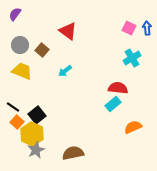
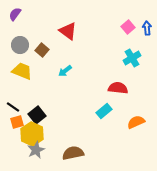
pink square: moved 1 px left, 1 px up; rotated 24 degrees clockwise
cyan rectangle: moved 9 px left, 7 px down
orange square: rotated 32 degrees clockwise
orange semicircle: moved 3 px right, 5 px up
